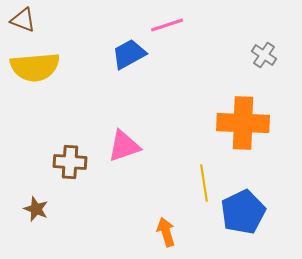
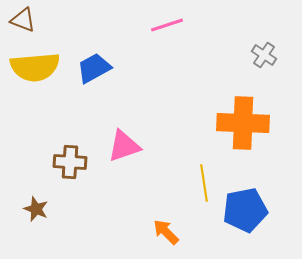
blue trapezoid: moved 35 px left, 14 px down
blue pentagon: moved 2 px right, 2 px up; rotated 15 degrees clockwise
orange arrow: rotated 28 degrees counterclockwise
